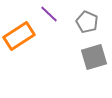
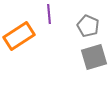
purple line: rotated 42 degrees clockwise
gray pentagon: moved 1 px right, 4 px down
